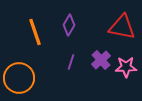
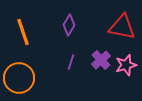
orange line: moved 12 px left
pink star: moved 2 px up; rotated 15 degrees counterclockwise
